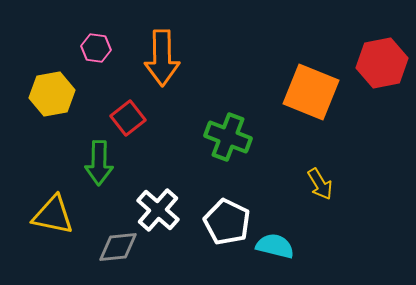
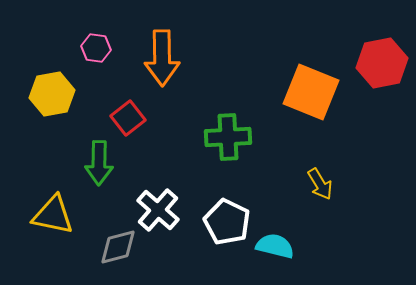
green cross: rotated 24 degrees counterclockwise
gray diamond: rotated 9 degrees counterclockwise
